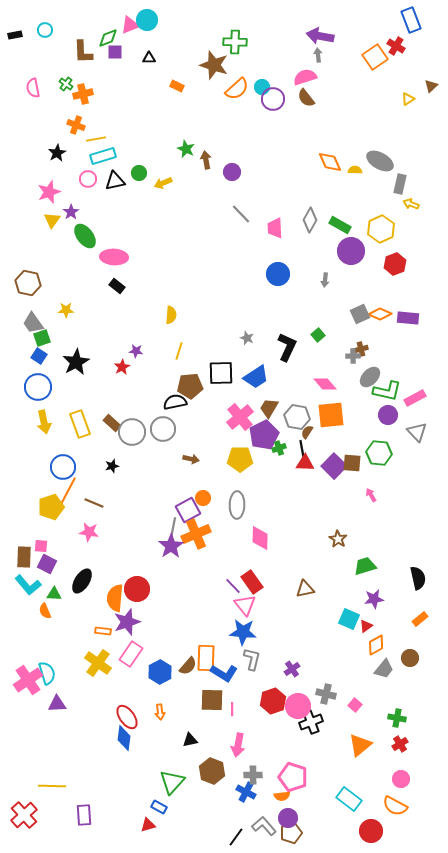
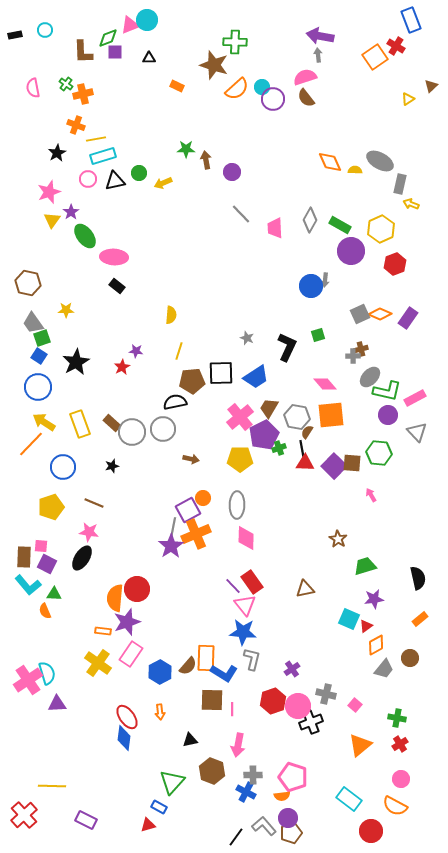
green star at (186, 149): rotated 24 degrees counterclockwise
blue circle at (278, 274): moved 33 px right, 12 px down
purple rectangle at (408, 318): rotated 60 degrees counterclockwise
green square at (318, 335): rotated 24 degrees clockwise
brown pentagon at (190, 386): moved 2 px right, 5 px up
yellow arrow at (44, 422): rotated 135 degrees clockwise
orange line at (68, 491): moved 37 px left, 47 px up; rotated 16 degrees clockwise
pink diamond at (260, 538): moved 14 px left
black ellipse at (82, 581): moved 23 px up
purple rectangle at (84, 815): moved 2 px right, 5 px down; rotated 60 degrees counterclockwise
